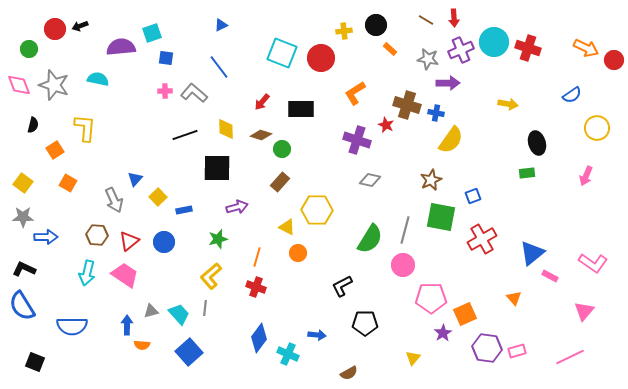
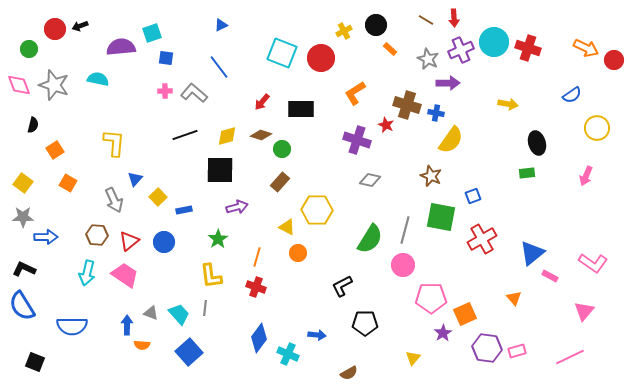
yellow cross at (344, 31): rotated 21 degrees counterclockwise
gray star at (428, 59): rotated 15 degrees clockwise
yellow L-shape at (85, 128): moved 29 px right, 15 px down
yellow diamond at (226, 129): moved 1 px right, 7 px down; rotated 75 degrees clockwise
black square at (217, 168): moved 3 px right, 2 px down
brown star at (431, 180): moved 4 px up; rotated 25 degrees counterclockwise
green star at (218, 239): rotated 18 degrees counterclockwise
yellow L-shape at (211, 276): rotated 56 degrees counterclockwise
gray triangle at (151, 311): moved 2 px down; rotated 35 degrees clockwise
